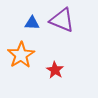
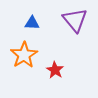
purple triangle: moved 13 px right; rotated 28 degrees clockwise
orange star: moved 3 px right
